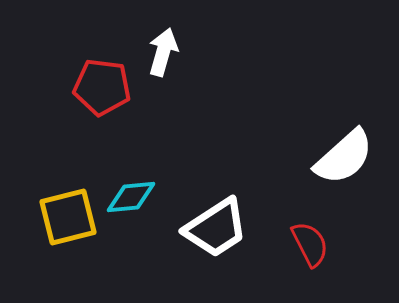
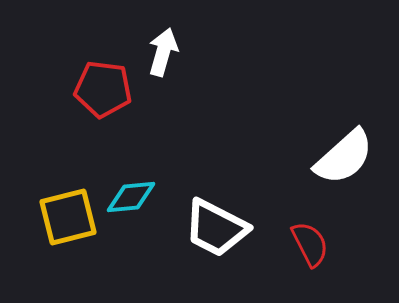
red pentagon: moved 1 px right, 2 px down
white trapezoid: rotated 60 degrees clockwise
